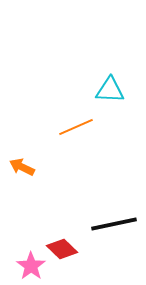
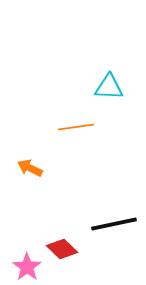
cyan triangle: moved 1 px left, 3 px up
orange line: rotated 16 degrees clockwise
orange arrow: moved 8 px right, 1 px down
pink star: moved 4 px left, 1 px down
